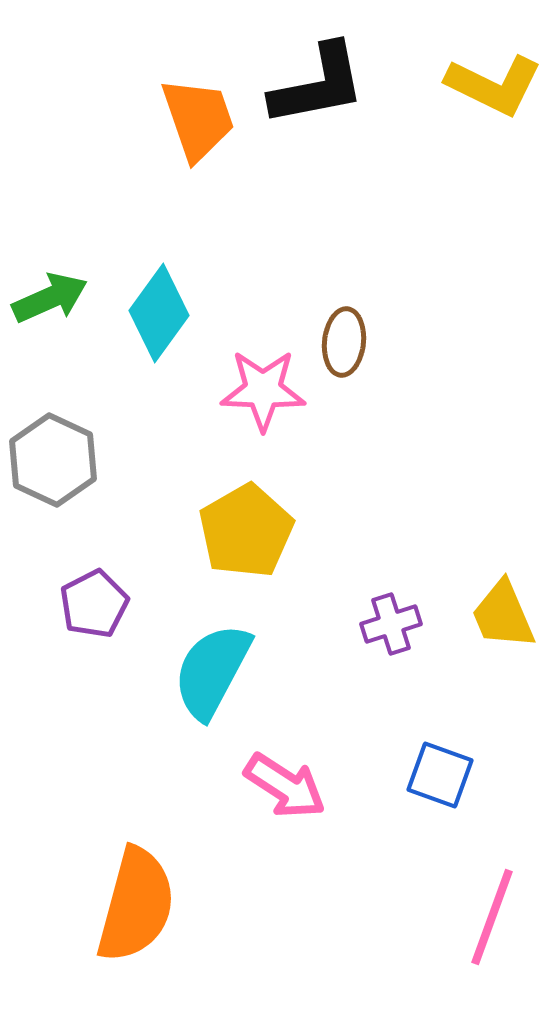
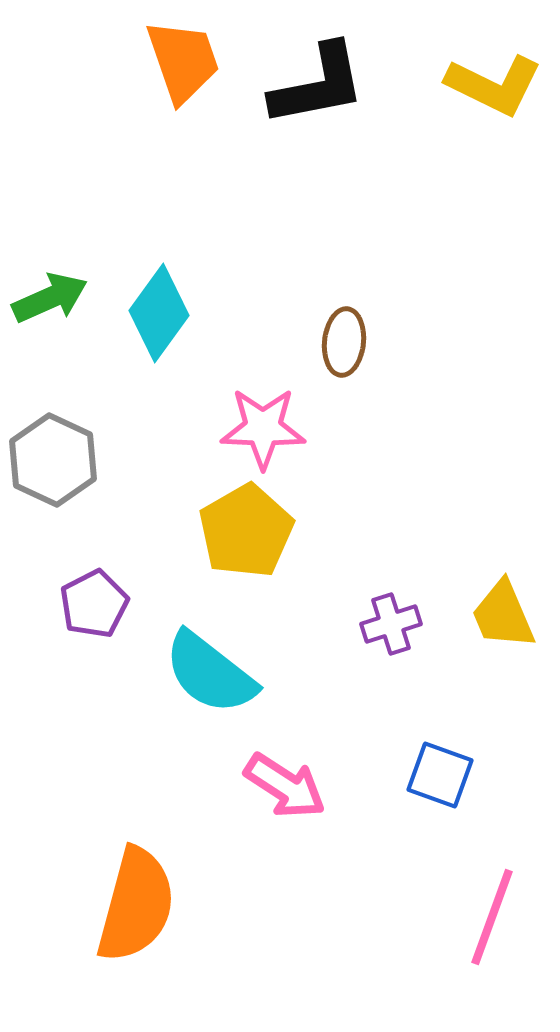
orange trapezoid: moved 15 px left, 58 px up
pink star: moved 38 px down
cyan semicircle: moved 2 px left, 2 px down; rotated 80 degrees counterclockwise
